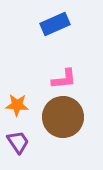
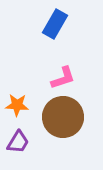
blue rectangle: rotated 36 degrees counterclockwise
pink L-shape: moved 1 px left, 1 px up; rotated 12 degrees counterclockwise
purple trapezoid: rotated 65 degrees clockwise
